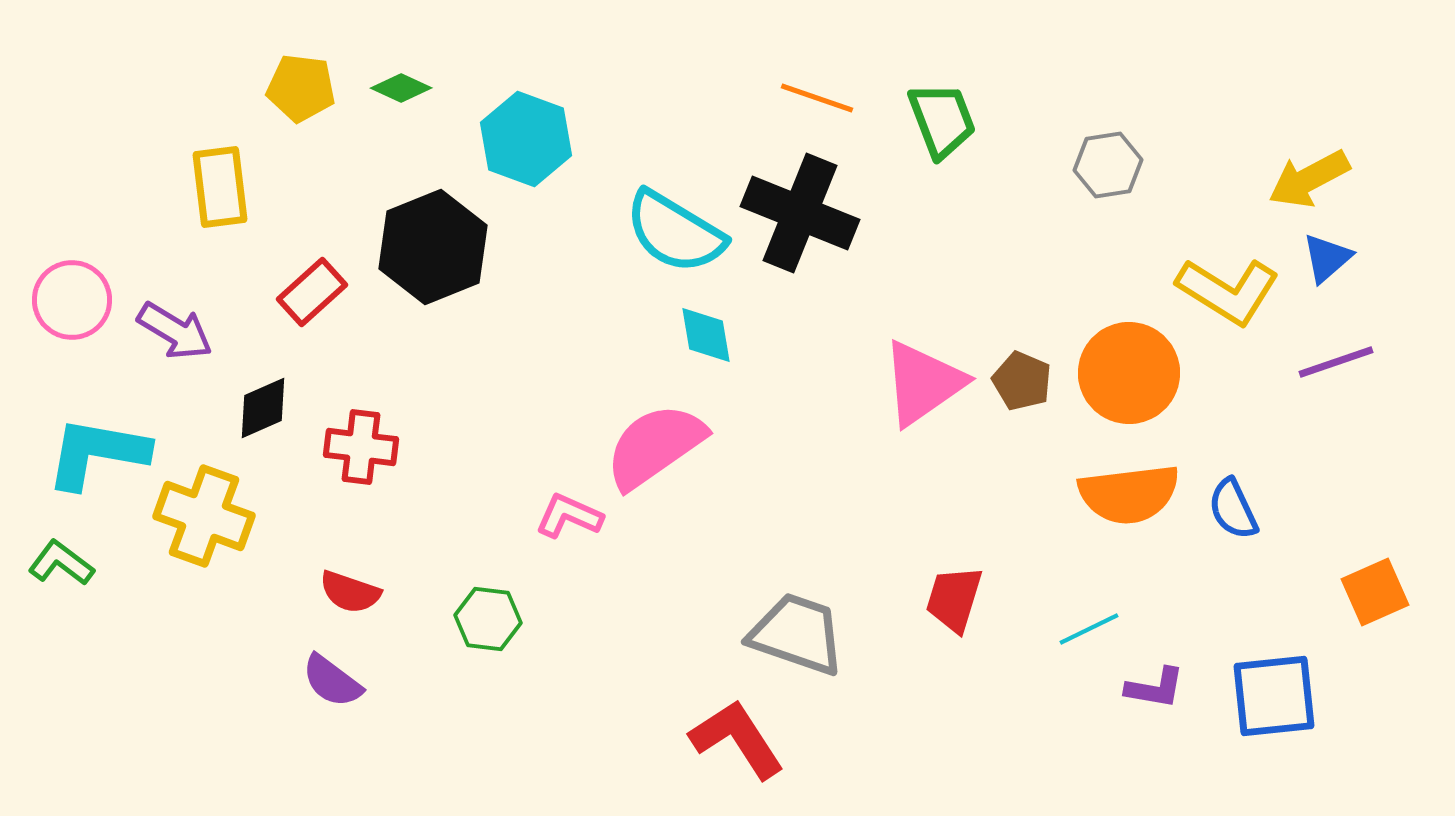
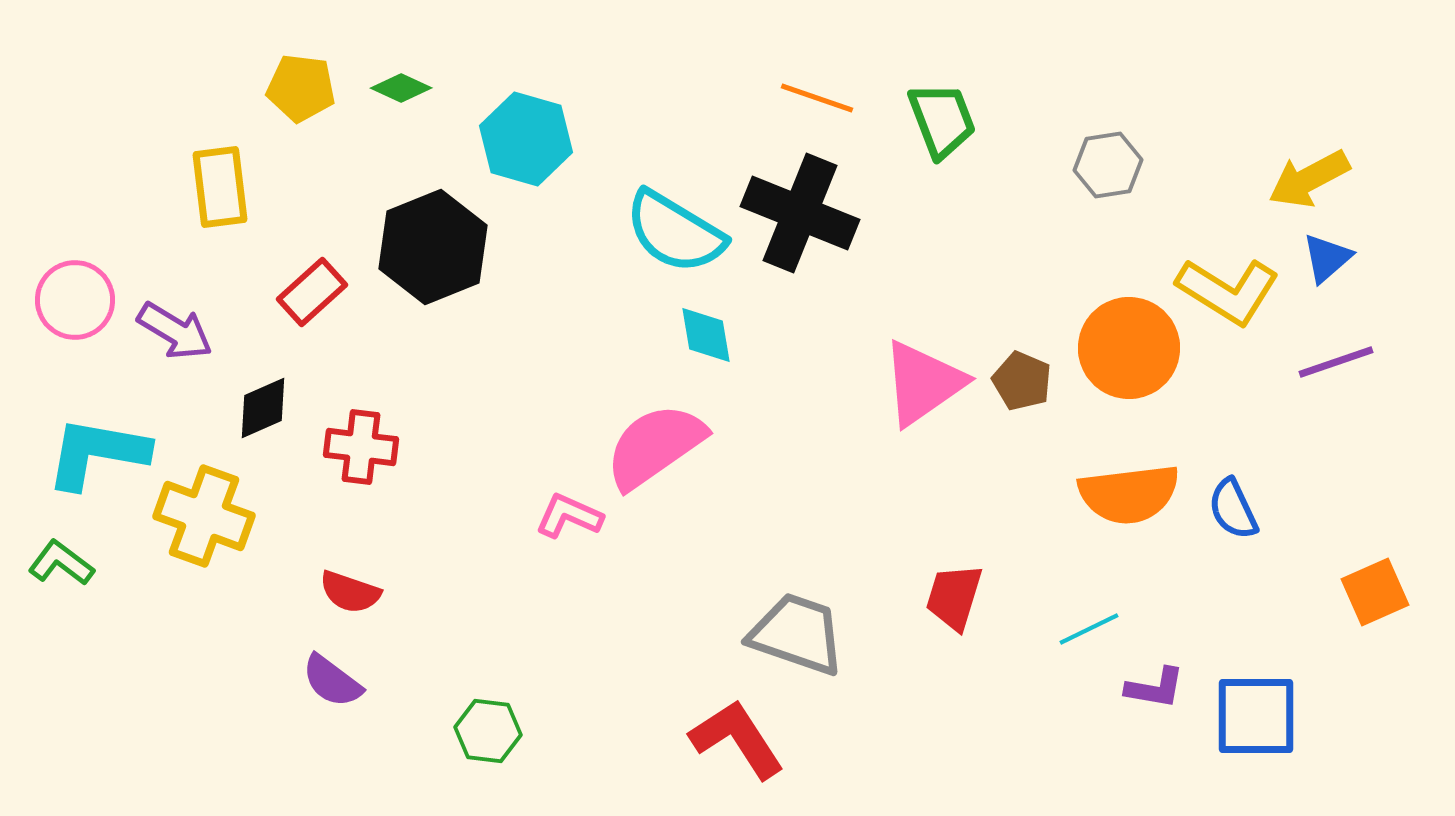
cyan hexagon: rotated 4 degrees counterclockwise
pink circle: moved 3 px right
orange circle: moved 25 px up
red trapezoid: moved 2 px up
green hexagon: moved 112 px down
blue square: moved 18 px left, 20 px down; rotated 6 degrees clockwise
